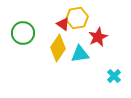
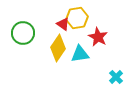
red star: rotated 18 degrees counterclockwise
cyan cross: moved 2 px right, 1 px down
